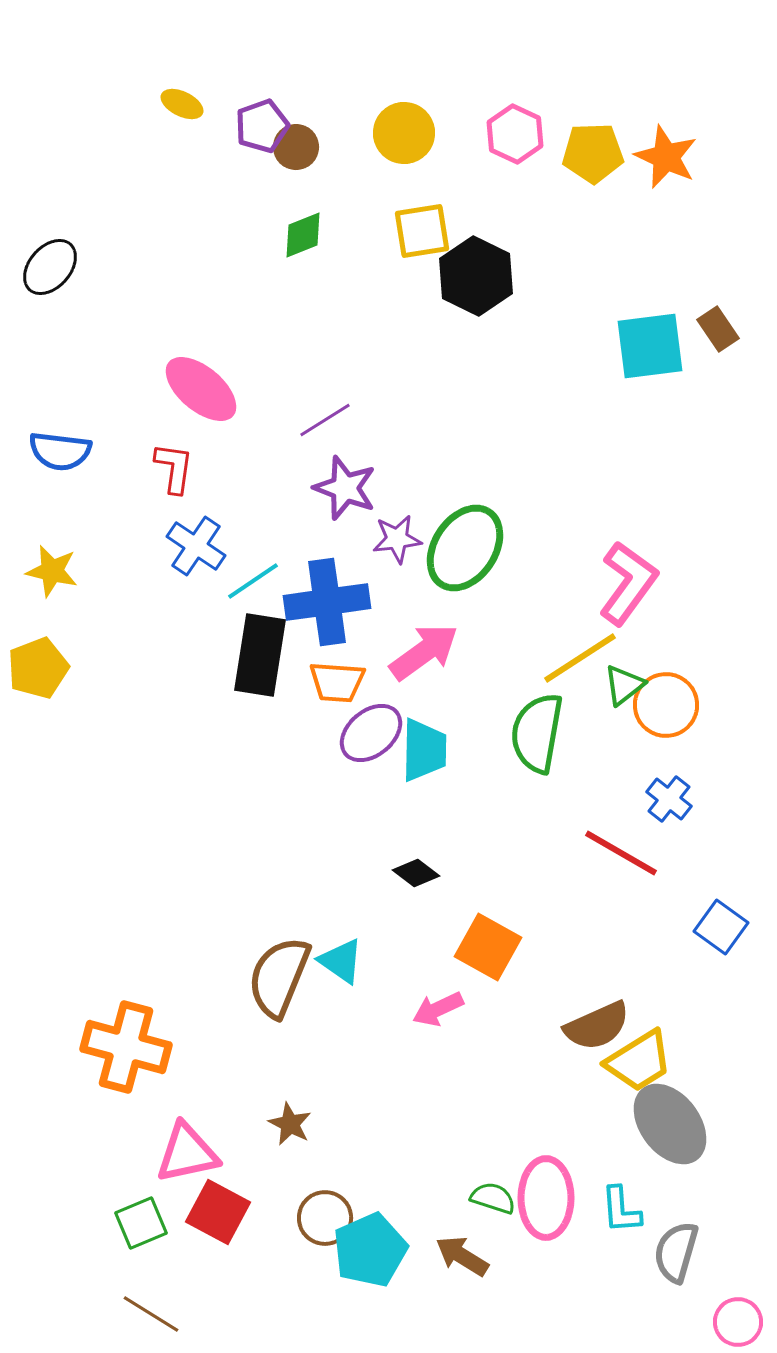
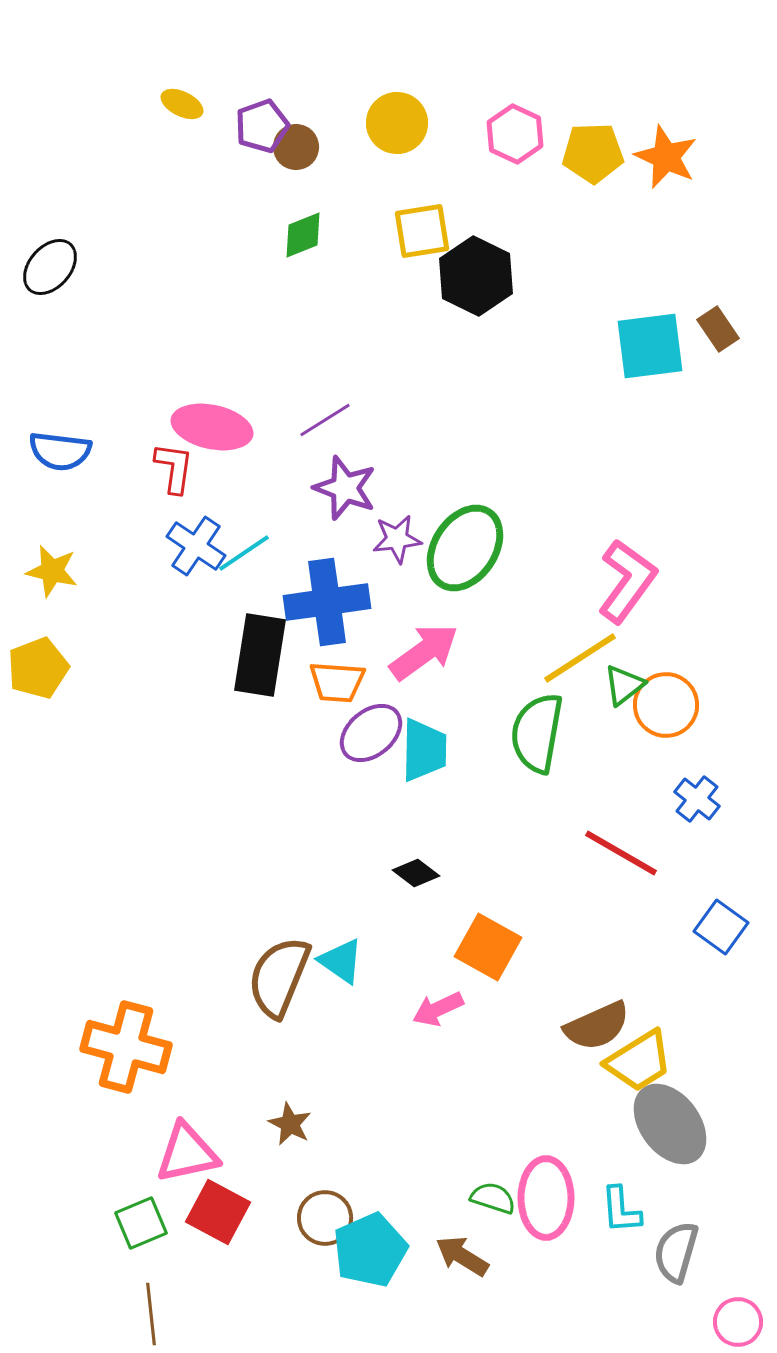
yellow circle at (404, 133): moved 7 px left, 10 px up
pink ellipse at (201, 389): moved 11 px right, 38 px down; rotated 28 degrees counterclockwise
cyan line at (253, 581): moved 9 px left, 28 px up
pink L-shape at (628, 583): moved 1 px left, 2 px up
blue cross at (669, 799): moved 28 px right
brown line at (151, 1314): rotated 52 degrees clockwise
